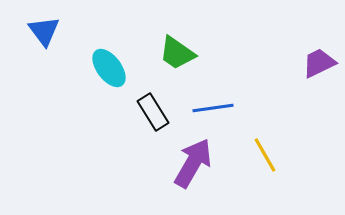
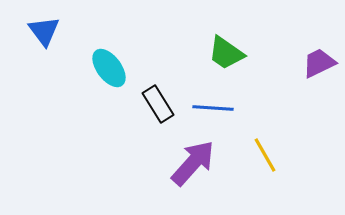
green trapezoid: moved 49 px right
blue line: rotated 12 degrees clockwise
black rectangle: moved 5 px right, 8 px up
purple arrow: rotated 12 degrees clockwise
